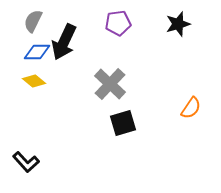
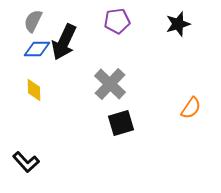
purple pentagon: moved 1 px left, 2 px up
blue diamond: moved 3 px up
yellow diamond: moved 9 px down; rotated 50 degrees clockwise
black square: moved 2 px left
